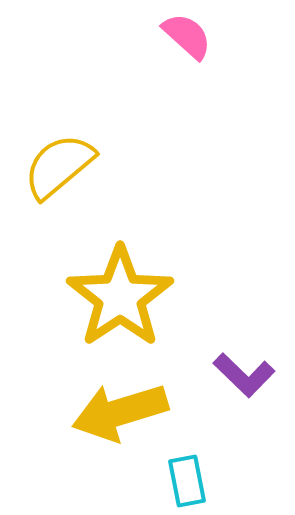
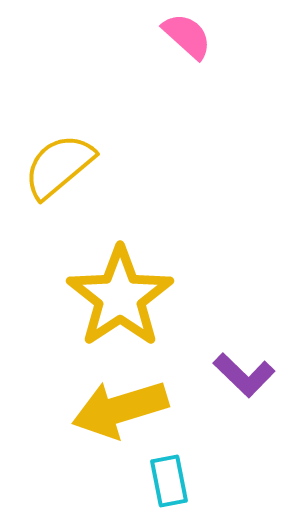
yellow arrow: moved 3 px up
cyan rectangle: moved 18 px left
